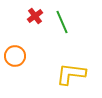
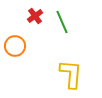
orange circle: moved 10 px up
yellow L-shape: rotated 88 degrees clockwise
